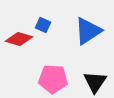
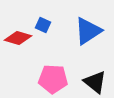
red diamond: moved 1 px left, 1 px up
black triangle: rotated 25 degrees counterclockwise
